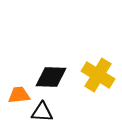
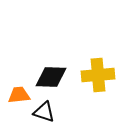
yellow cross: rotated 36 degrees counterclockwise
black triangle: moved 2 px right; rotated 15 degrees clockwise
